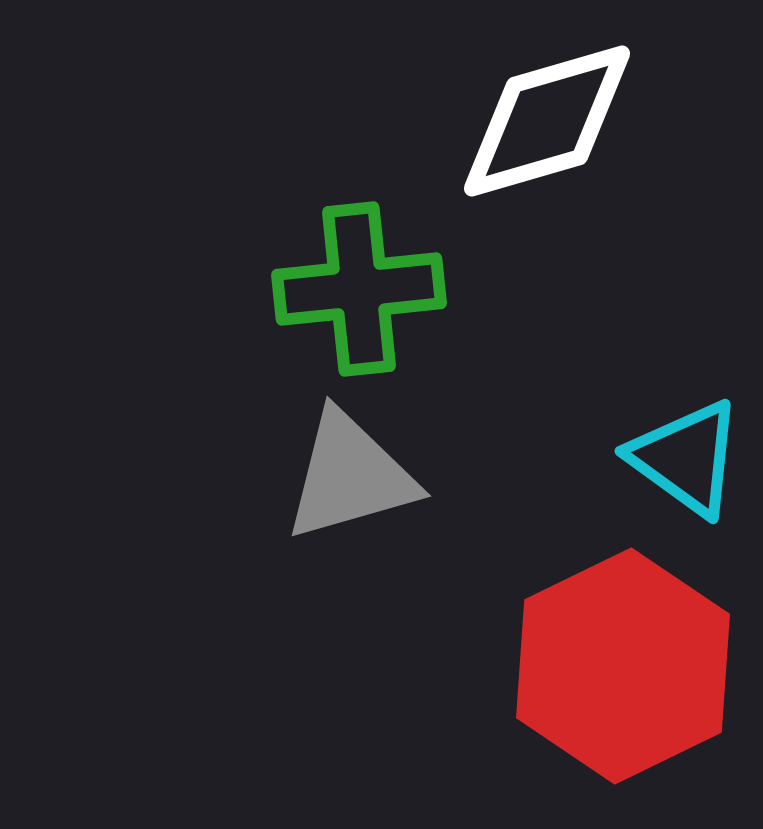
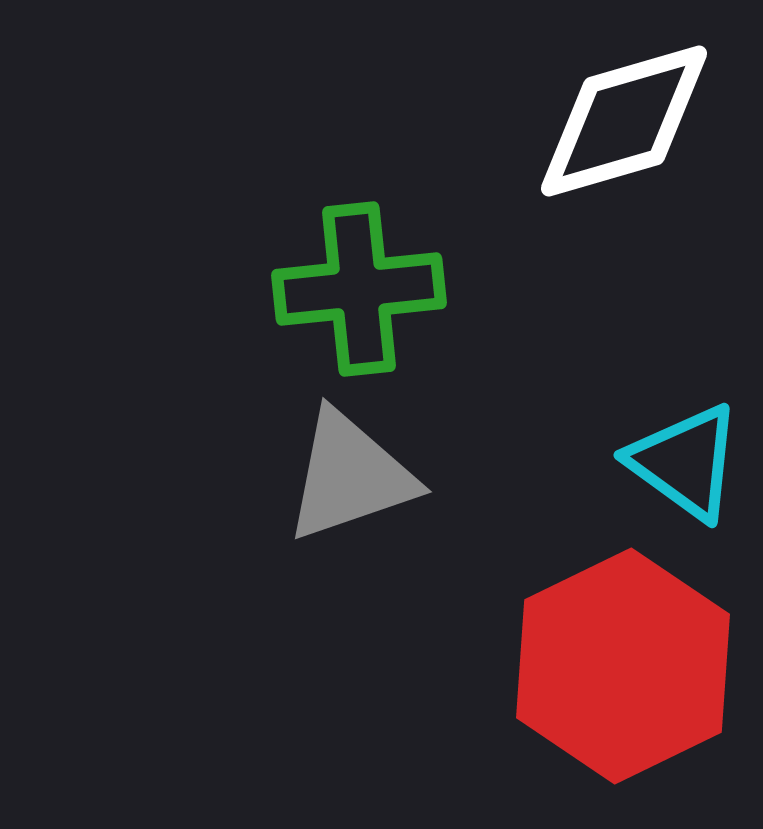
white diamond: moved 77 px right
cyan triangle: moved 1 px left, 4 px down
gray triangle: rotated 3 degrees counterclockwise
